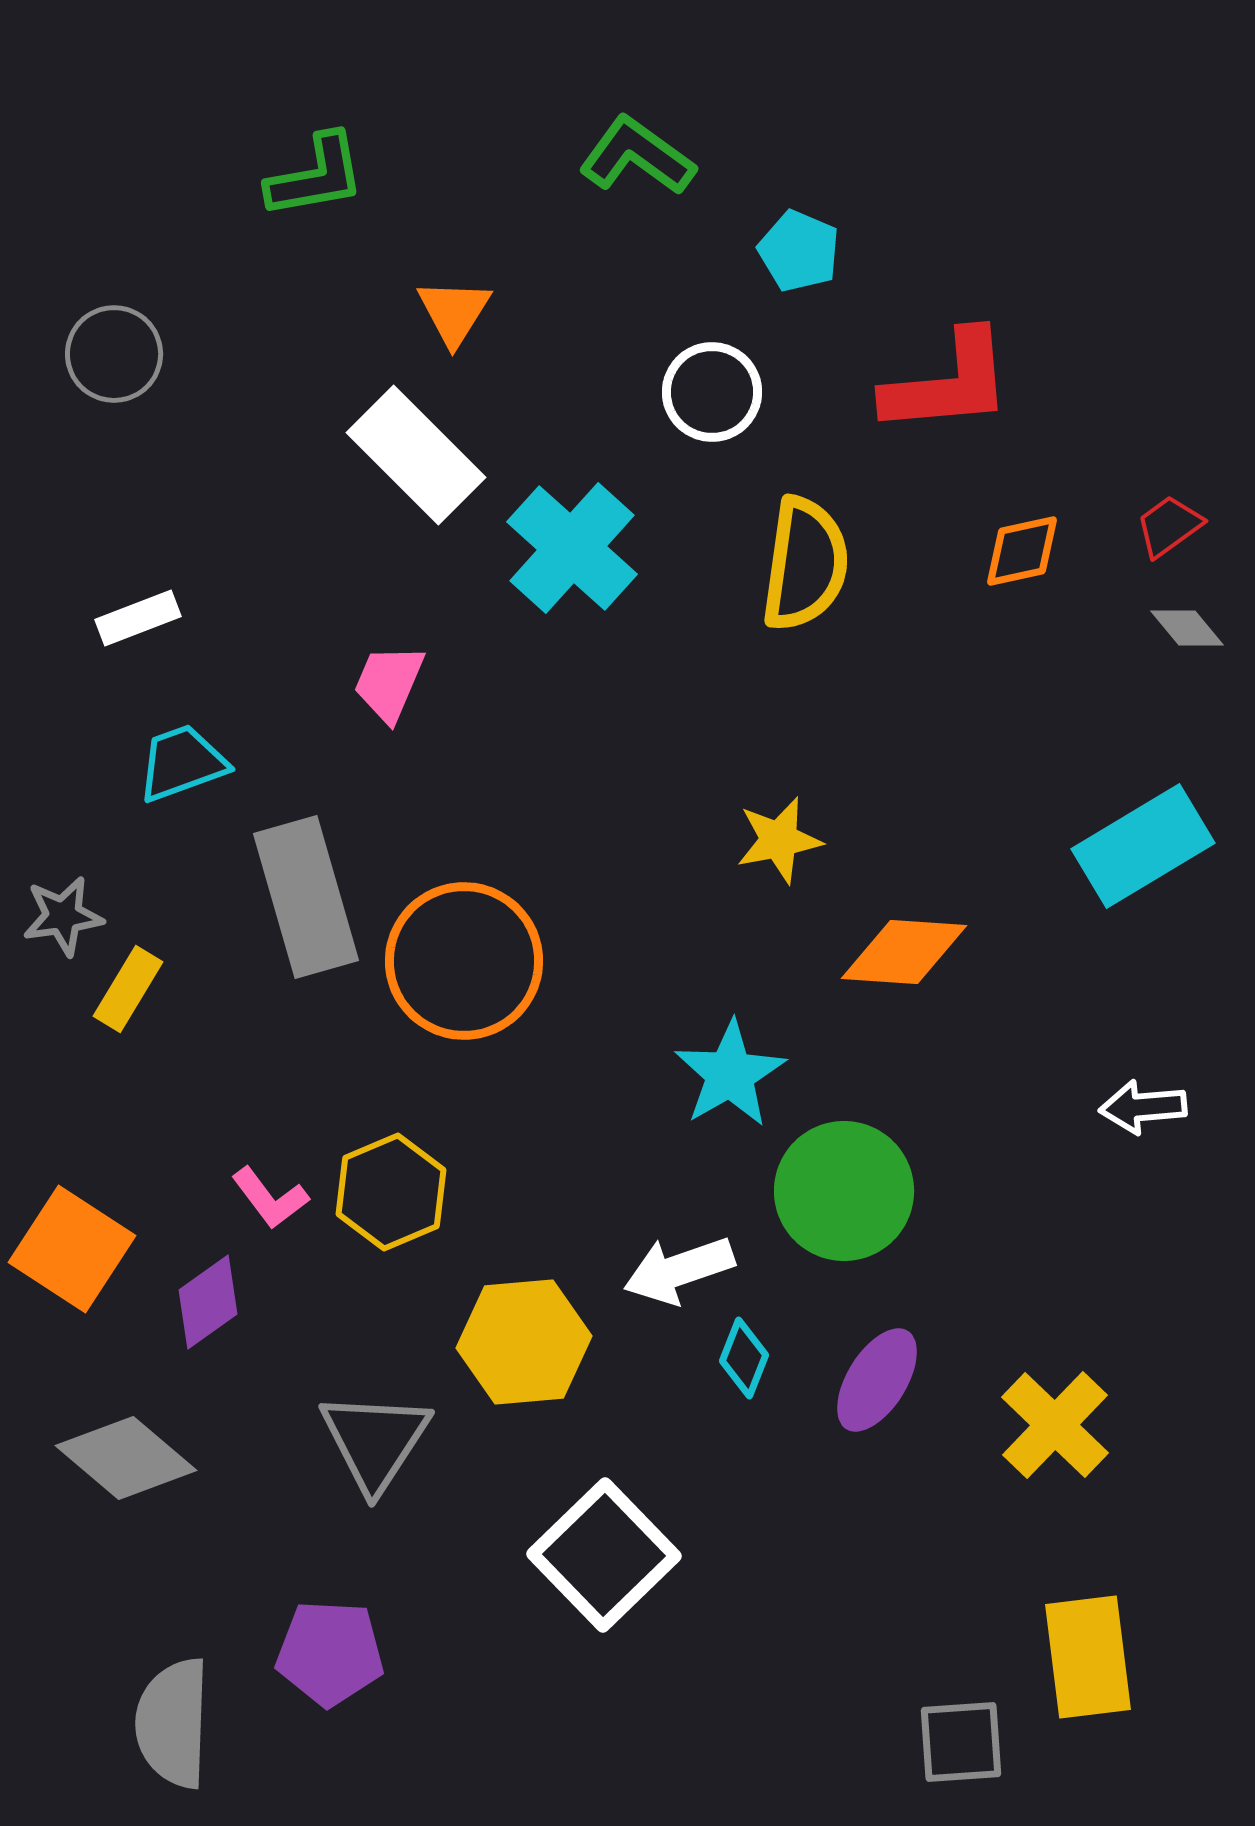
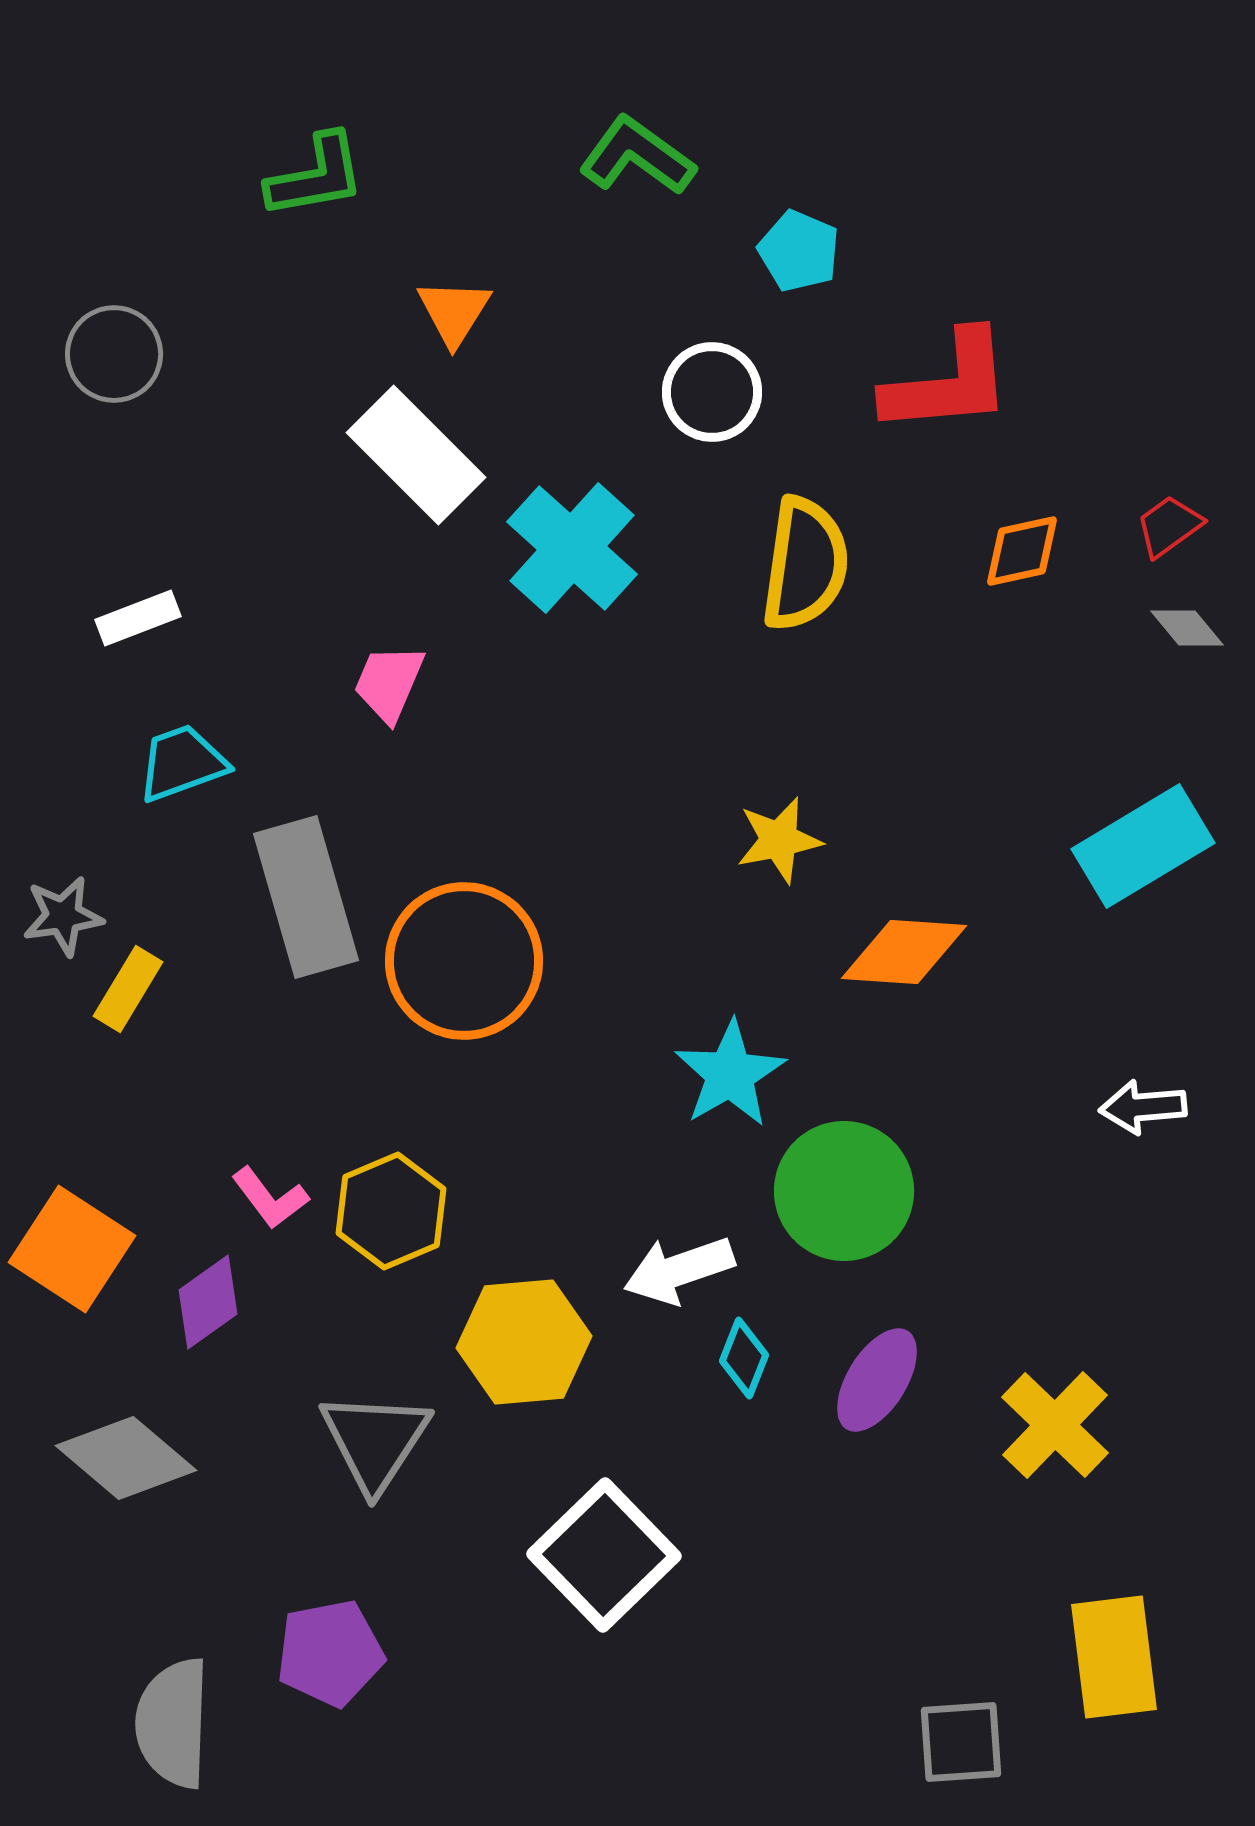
yellow hexagon at (391, 1192): moved 19 px down
purple pentagon at (330, 1653): rotated 14 degrees counterclockwise
yellow rectangle at (1088, 1657): moved 26 px right
